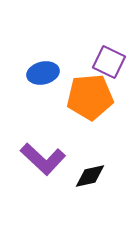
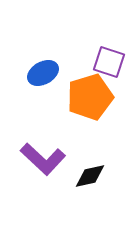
purple square: rotated 8 degrees counterclockwise
blue ellipse: rotated 16 degrees counterclockwise
orange pentagon: rotated 12 degrees counterclockwise
